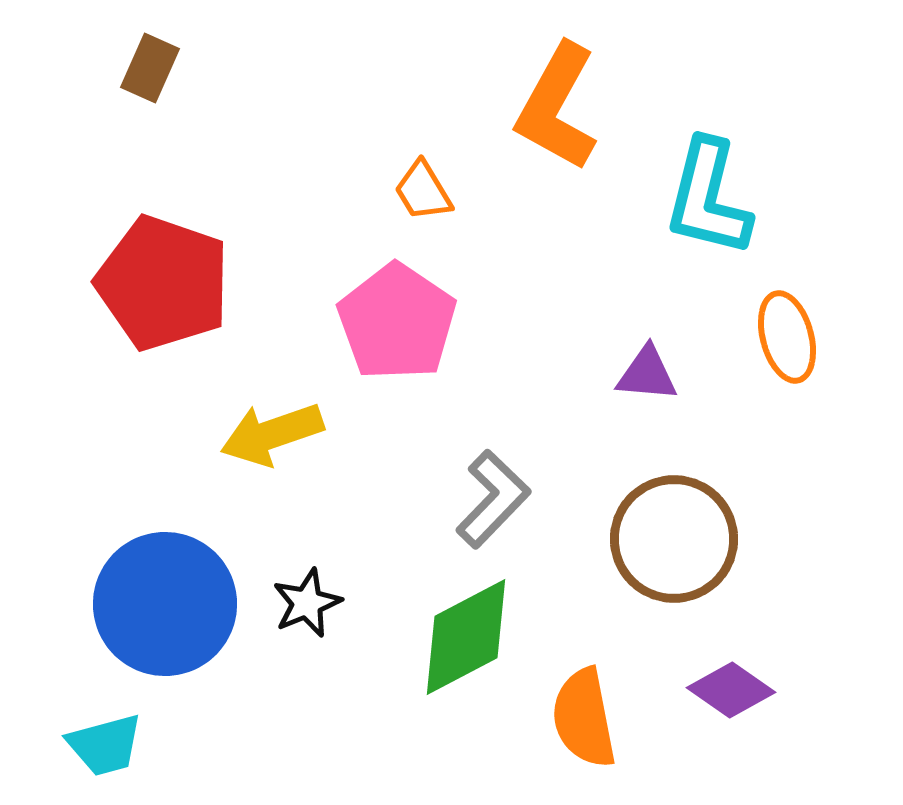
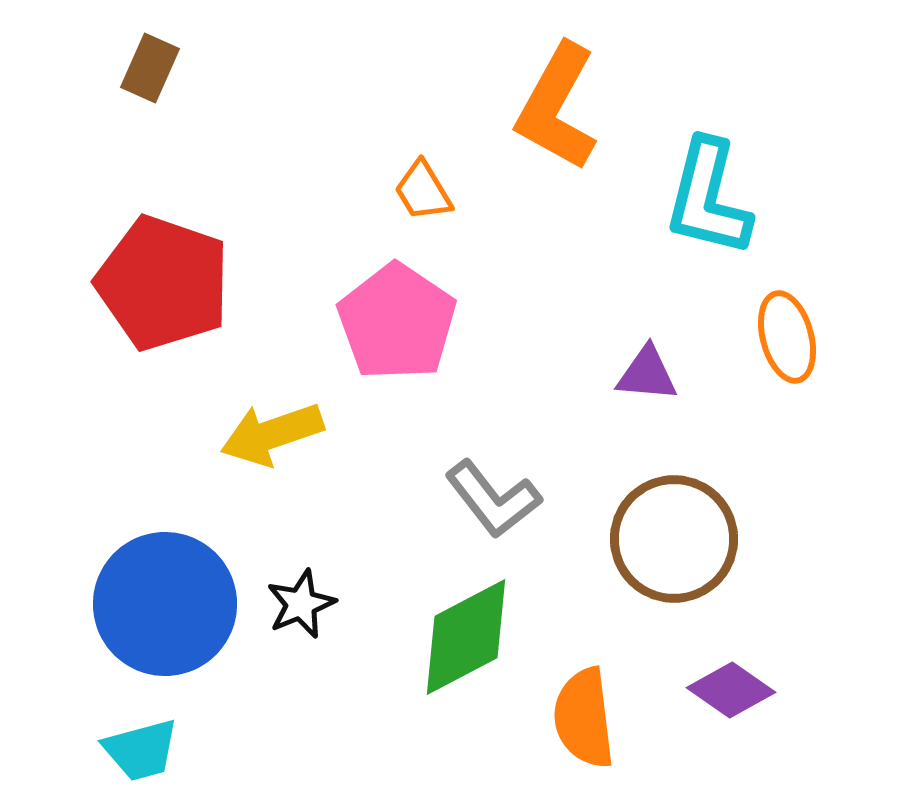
gray L-shape: rotated 98 degrees clockwise
black star: moved 6 px left, 1 px down
orange semicircle: rotated 4 degrees clockwise
cyan trapezoid: moved 36 px right, 5 px down
